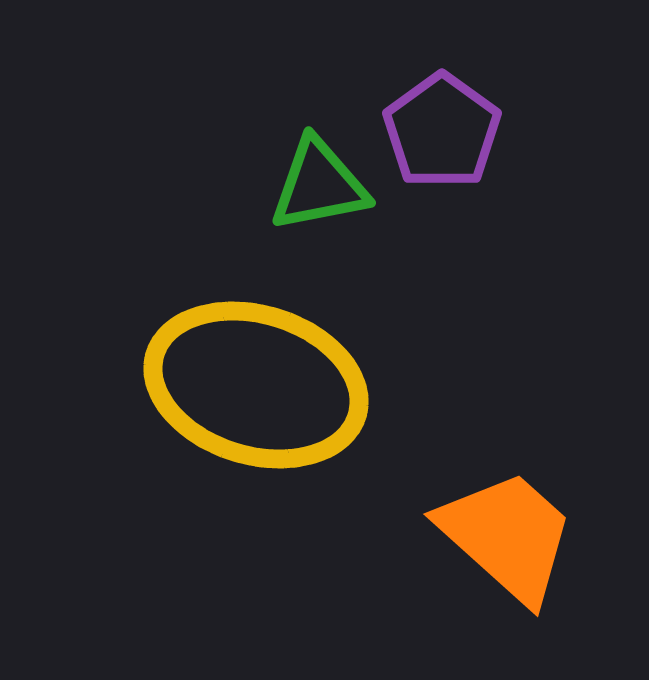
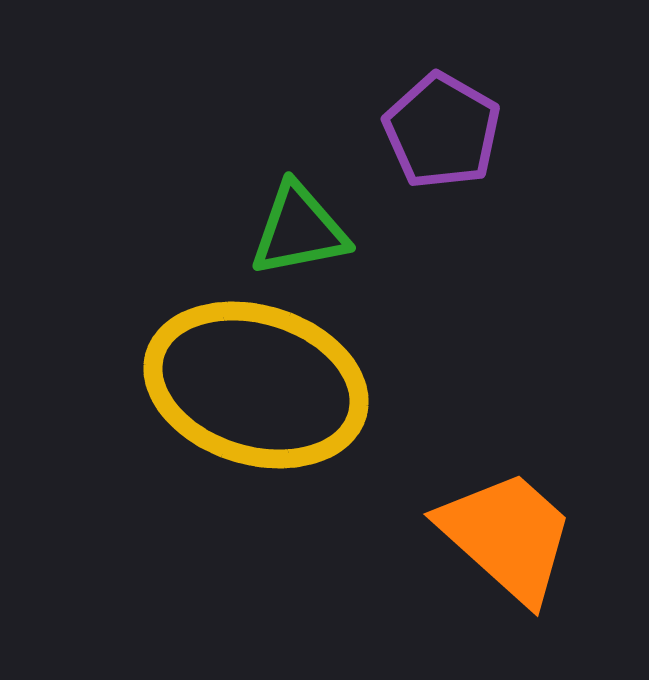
purple pentagon: rotated 6 degrees counterclockwise
green triangle: moved 20 px left, 45 px down
